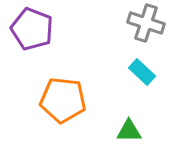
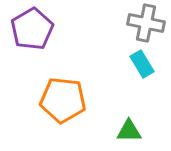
gray cross: rotated 6 degrees counterclockwise
purple pentagon: rotated 21 degrees clockwise
cyan rectangle: moved 8 px up; rotated 16 degrees clockwise
